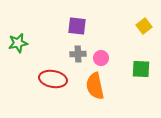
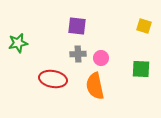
yellow square: rotated 35 degrees counterclockwise
